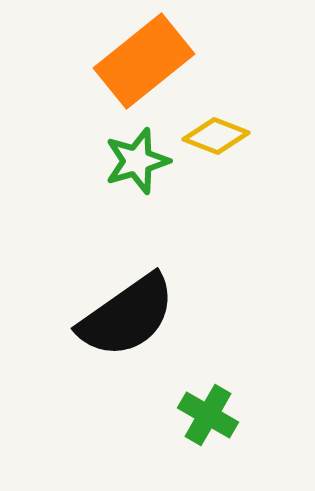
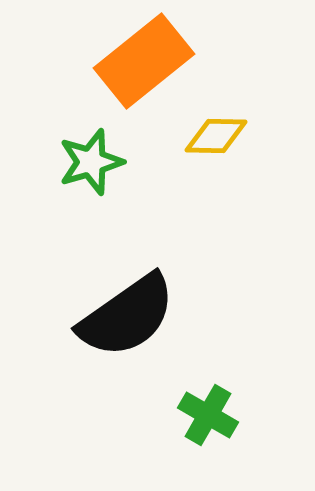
yellow diamond: rotated 20 degrees counterclockwise
green star: moved 46 px left, 1 px down
